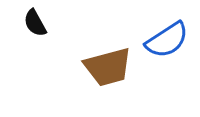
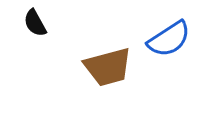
blue semicircle: moved 2 px right, 1 px up
